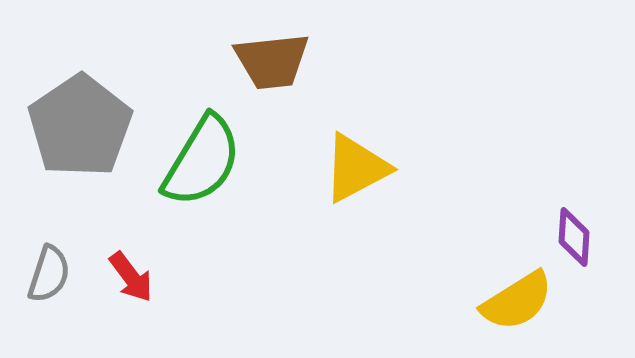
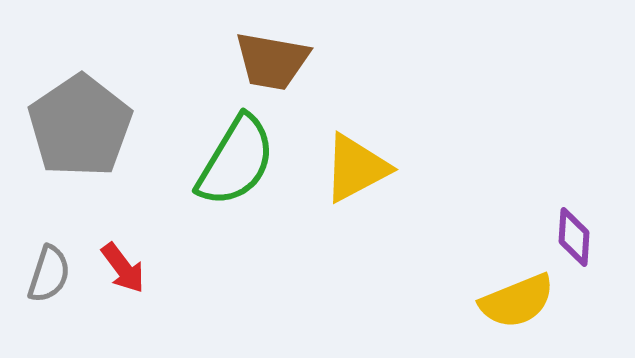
brown trapezoid: rotated 16 degrees clockwise
green semicircle: moved 34 px right
red arrow: moved 8 px left, 9 px up
yellow semicircle: rotated 10 degrees clockwise
